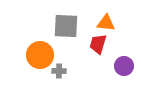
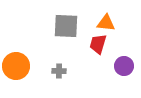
orange circle: moved 24 px left, 11 px down
